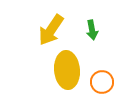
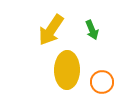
green arrow: rotated 12 degrees counterclockwise
yellow ellipse: rotated 6 degrees clockwise
